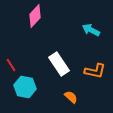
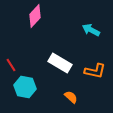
white rectangle: moved 1 px right, 1 px up; rotated 25 degrees counterclockwise
